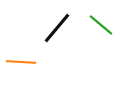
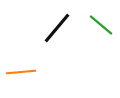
orange line: moved 10 px down; rotated 8 degrees counterclockwise
